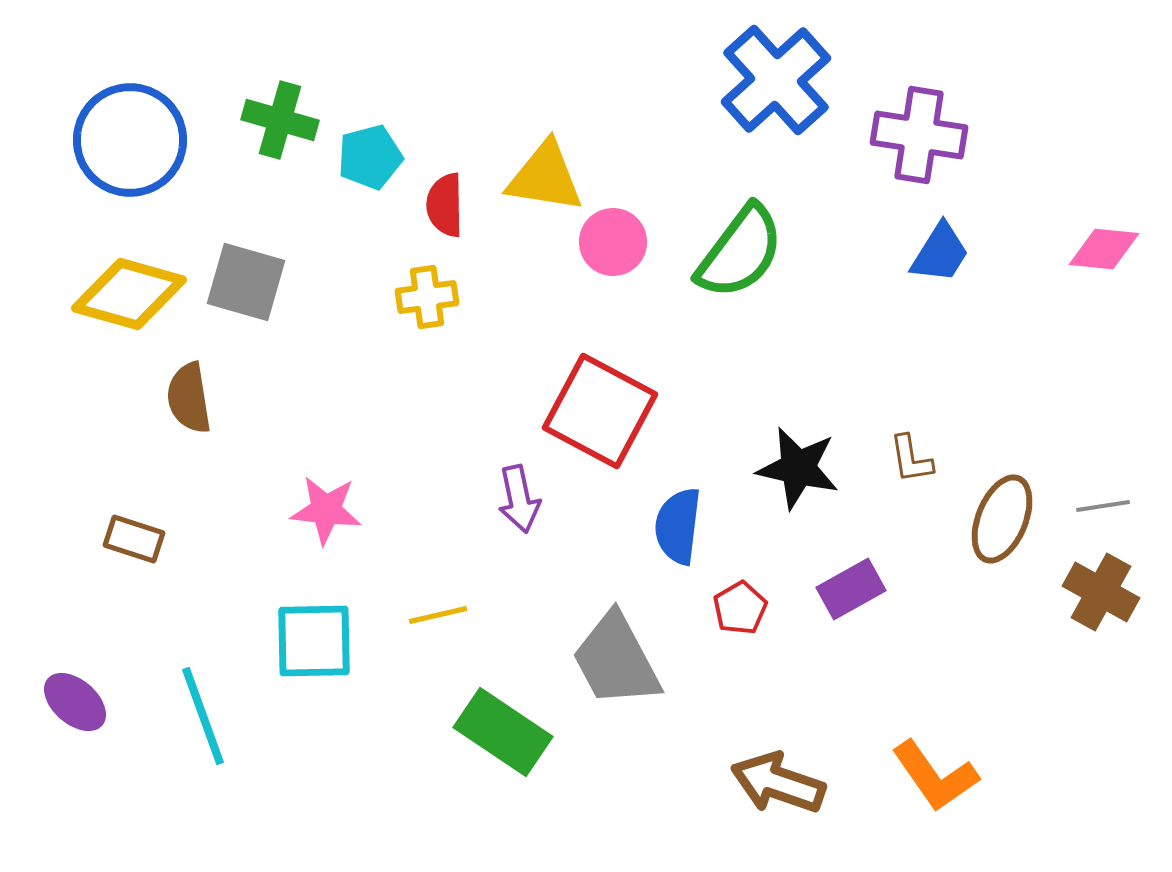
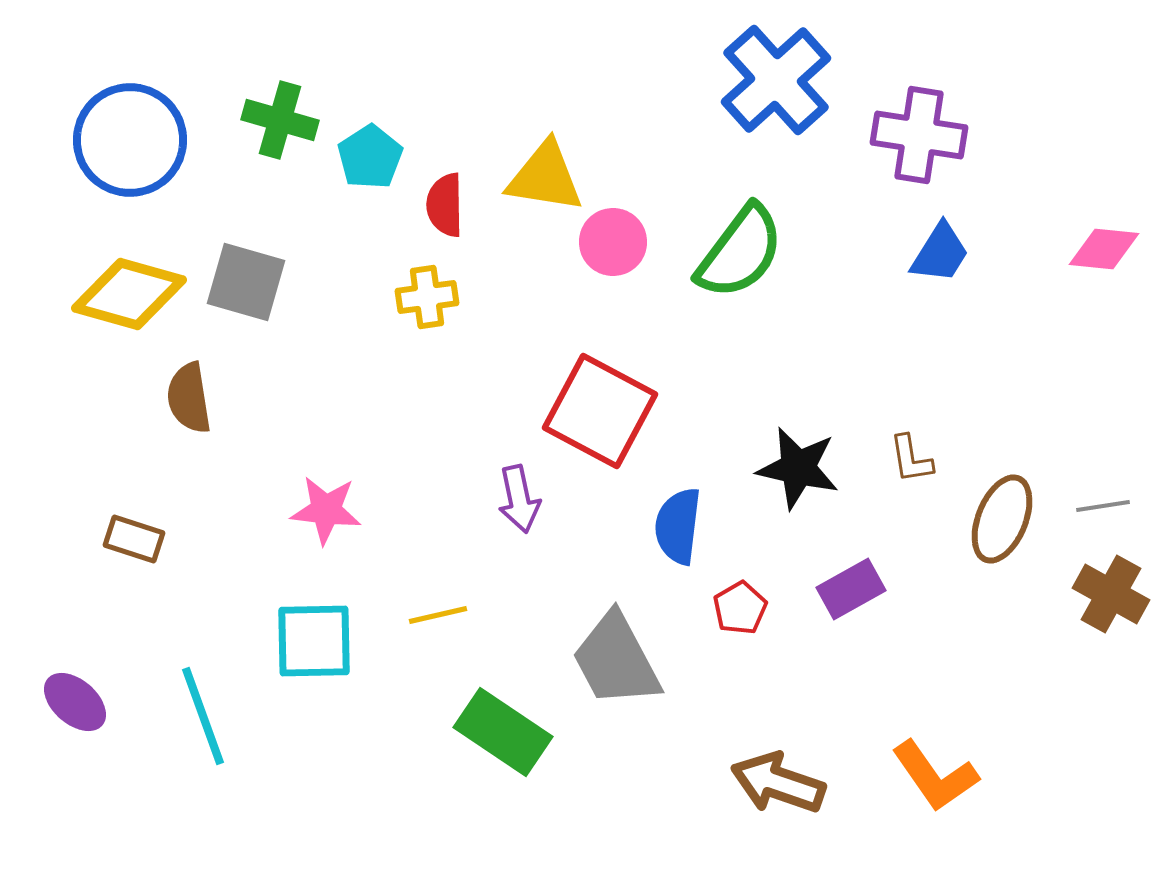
cyan pentagon: rotated 18 degrees counterclockwise
brown cross: moved 10 px right, 2 px down
